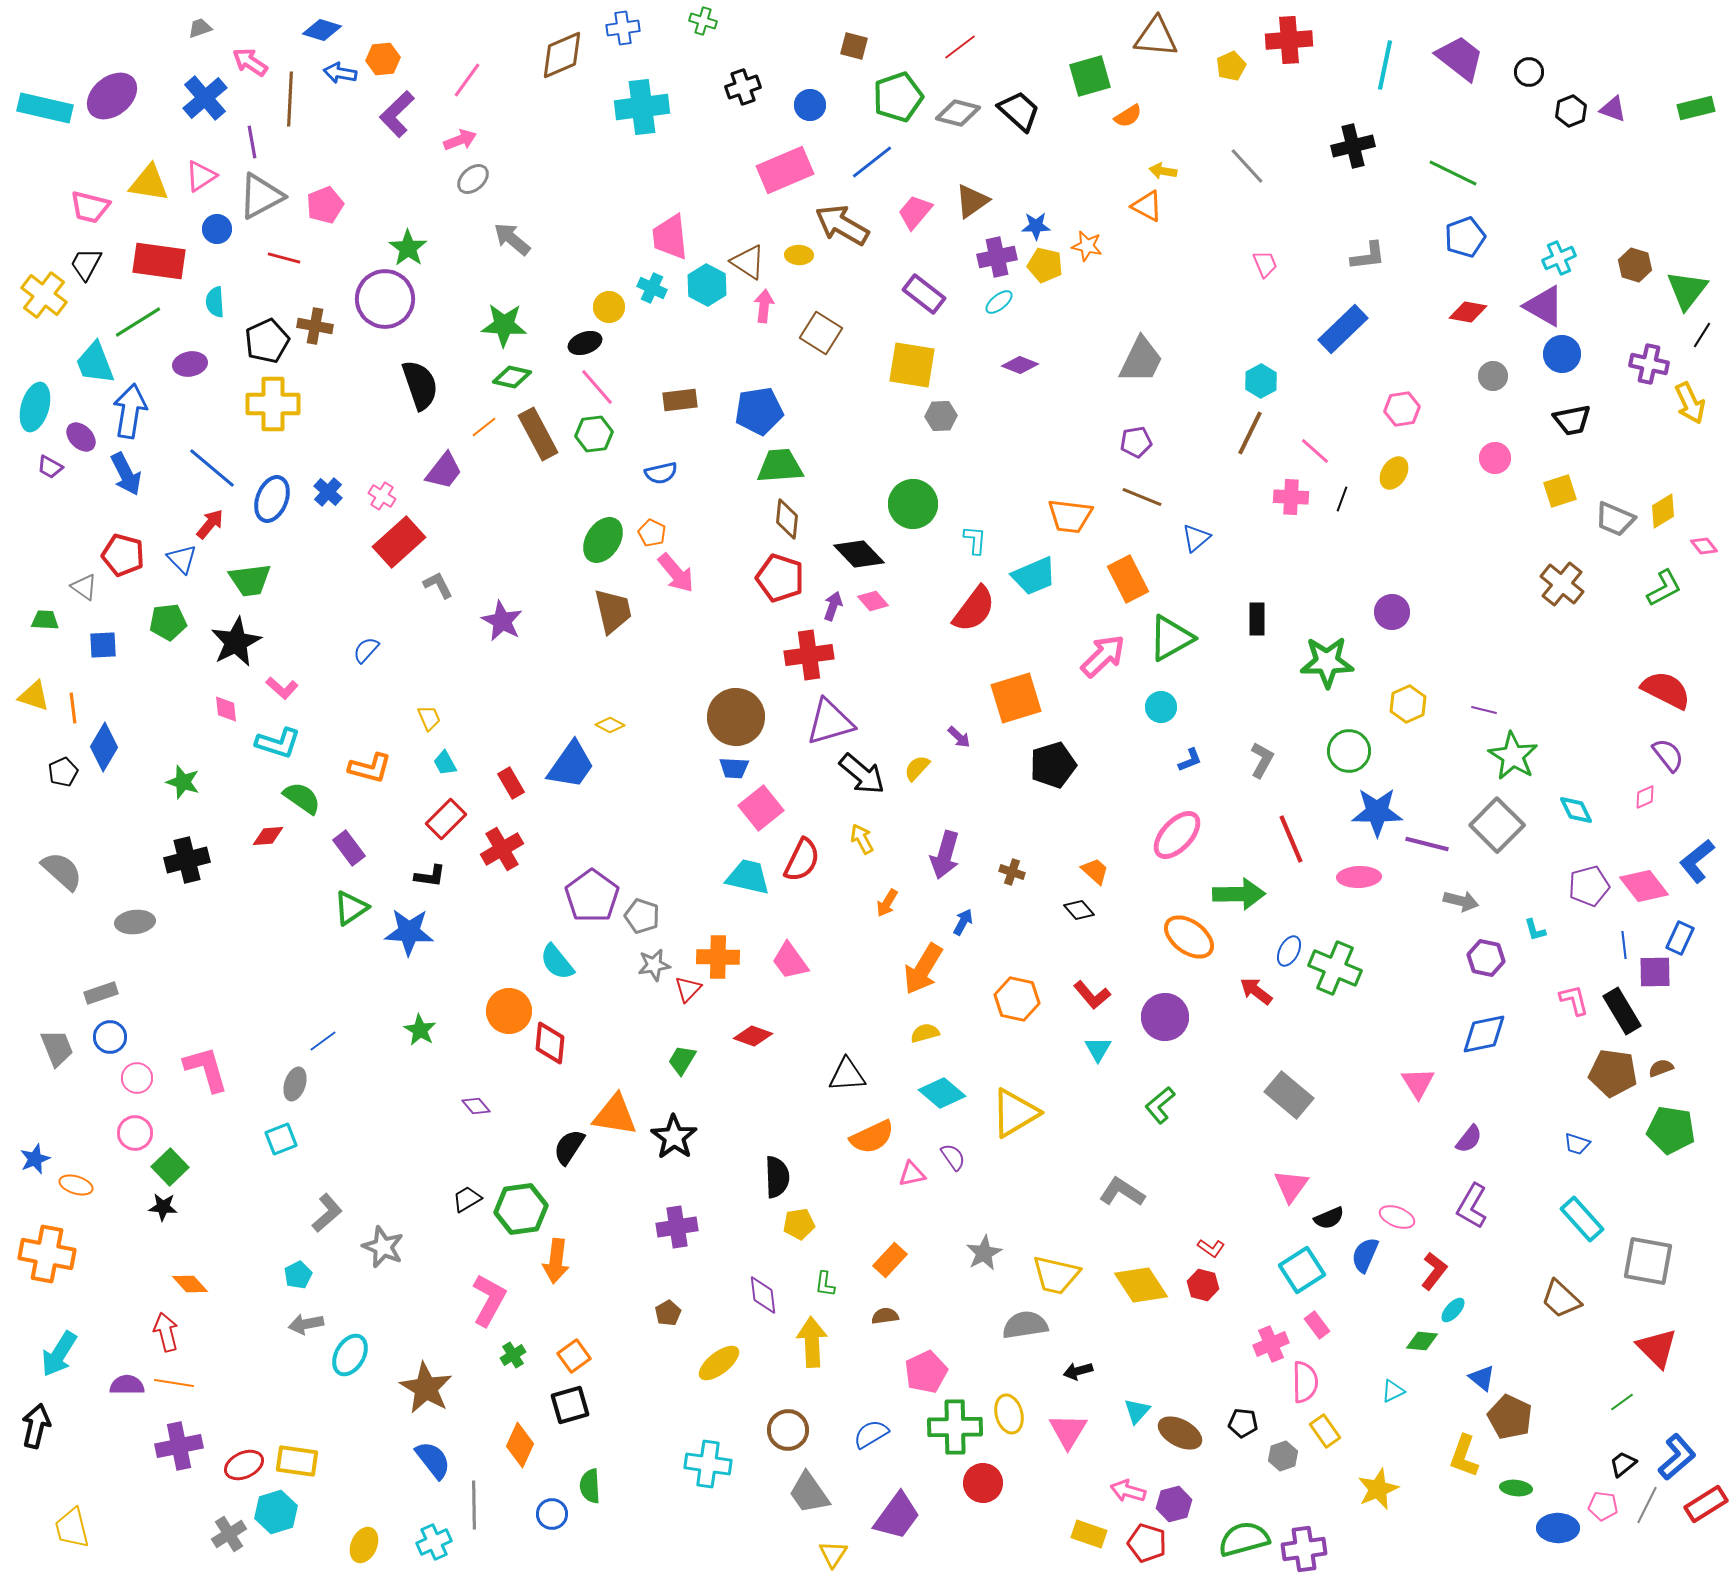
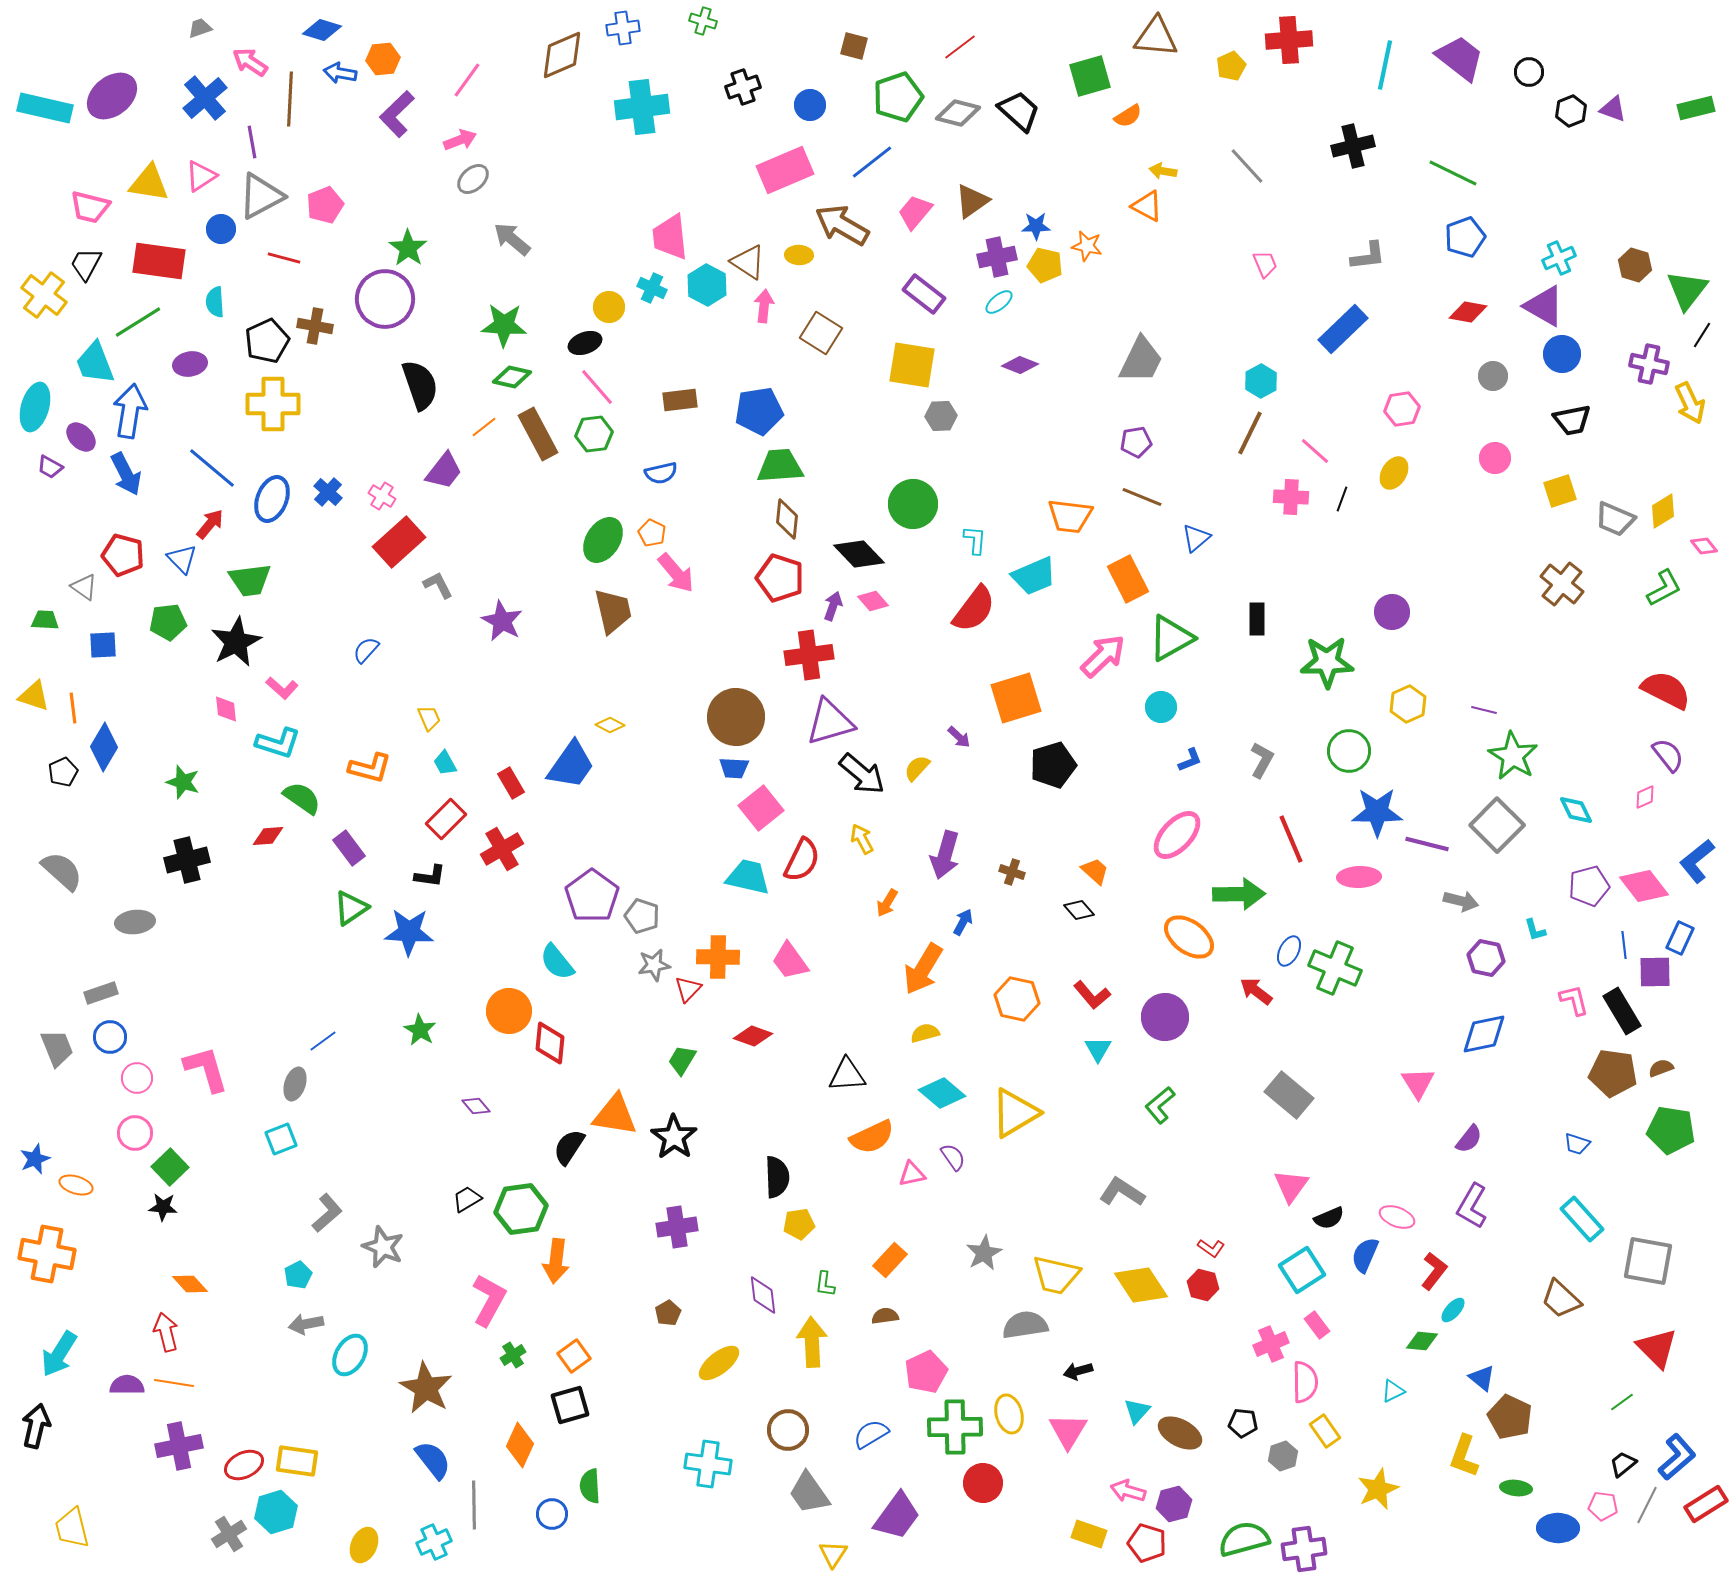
blue circle at (217, 229): moved 4 px right
